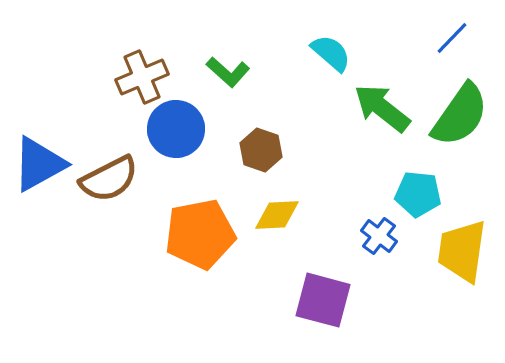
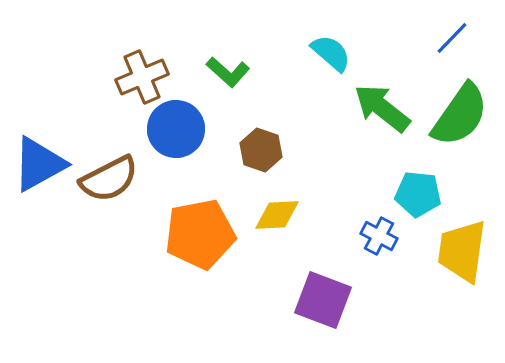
blue cross: rotated 9 degrees counterclockwise
purple square: rotated 6 degrees clockwise
